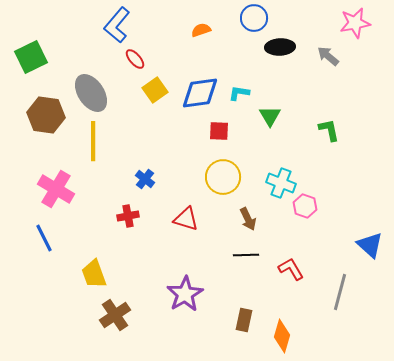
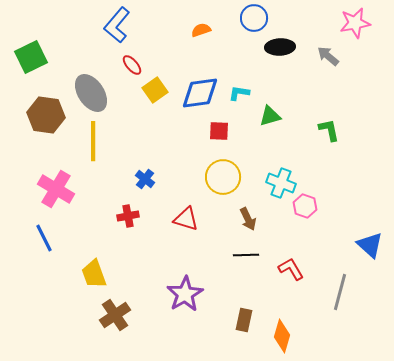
red ellipse: moved 3 px left, 6 px down
green triangle: rotated 45 degrees clockwise
